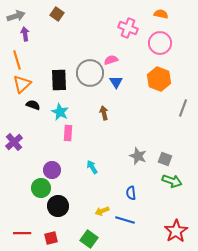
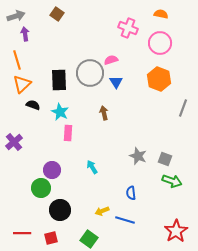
black circle: moved 2 px right, 4 px down
